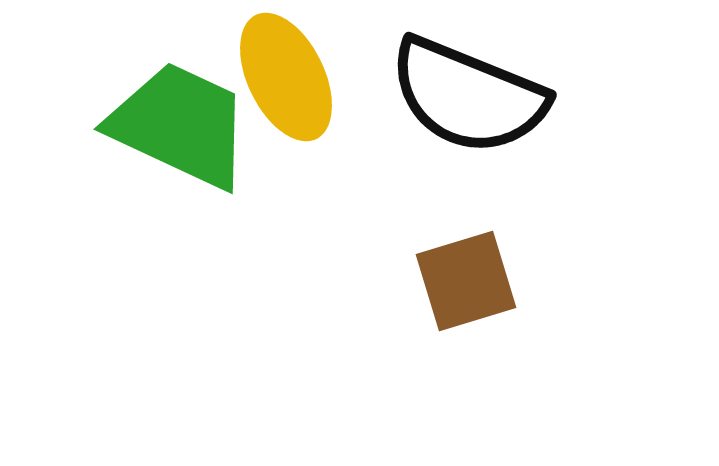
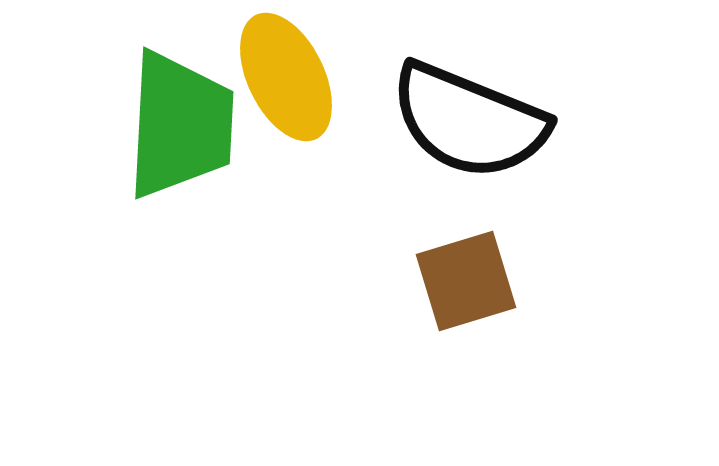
black semicircle: moved 1 px right, 25 px down
green trapezoid: rotated 68 degrees clockwise
